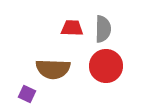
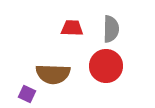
gray semicircle: moved 8 px right
brown semicircle: moved 5 px down
